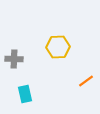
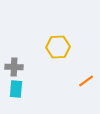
gray cross: moved 8 px down
cyan rectangle: moved 9 px left, 5 px up; rotated 18 degrees clockwise
